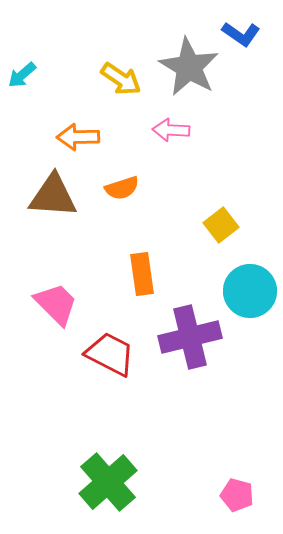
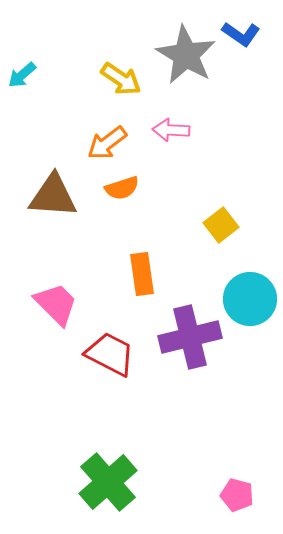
gray star: moved 3 px left, 12 px up
orange arrow: moved 29 px right, 6 px down; rotated 36 degrees counterclockwise
cyan circle: moved 8 px down
